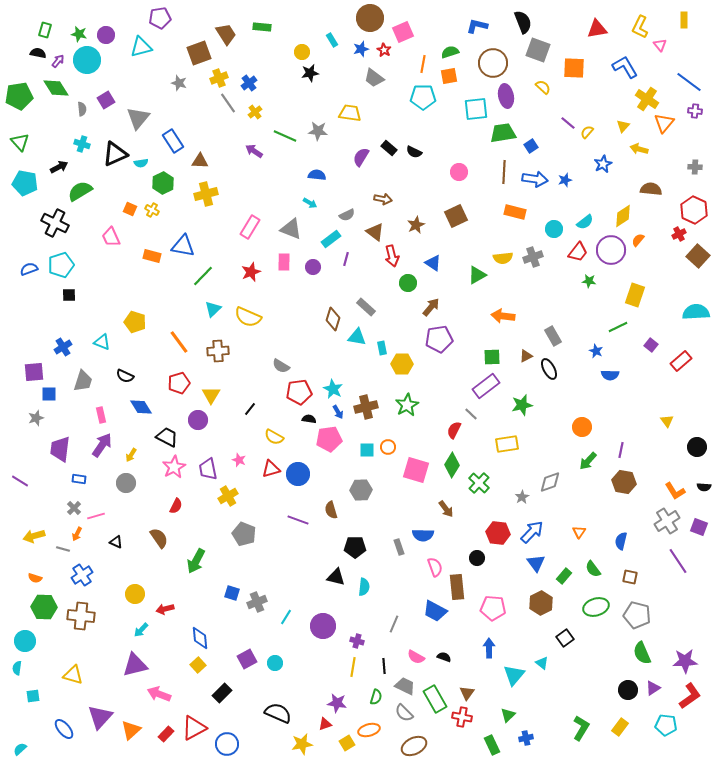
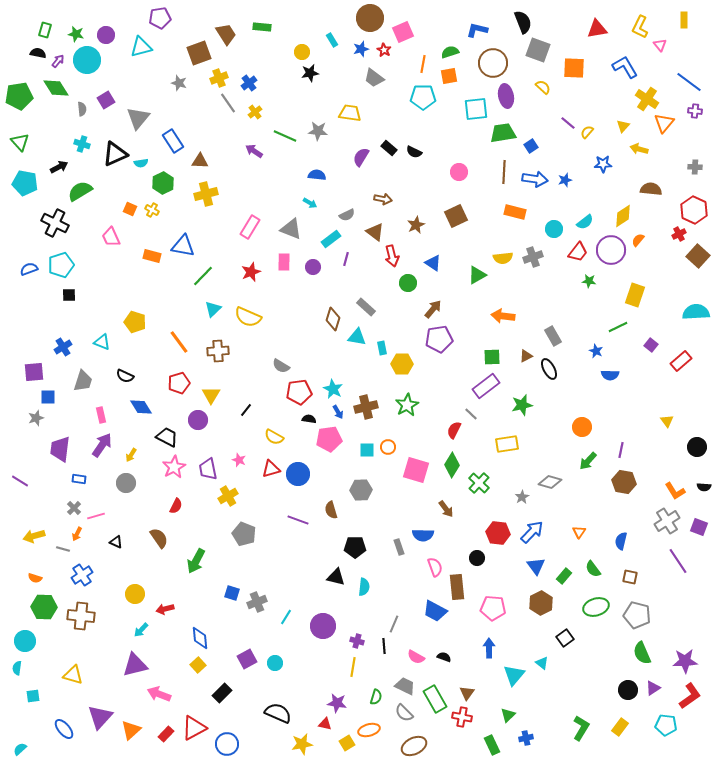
blue L-shape at (477, 26): moved 4 px down
green star at (79, 34): moved 3 px left
blue star at (603, 164): rotated 24 degrees clockwise
brown arrow at (431, 307): moved 2 px right, 2 px down
blue square at (49, 394): moved 1 px left, 3 px down
black line at (250, 409): moved 4 px left, 1 px down
gray diamond at (550, 482): rotated 35 degrees clockwise
blue triangle at (536, 563): moved 3 px down
black line at (384, 666): moved 20 px up
red triangle at (325, 724): rotated 32 degrees clockwise
